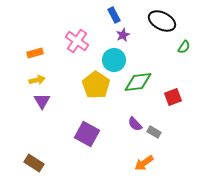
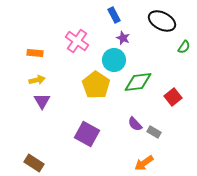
purple star: moved 3 px down; rotated 24 degrees counterclockwise
orange rectangle: rotated 21 degrees clockwise
red square: rotated 18 degrees counterclockwise
